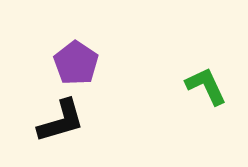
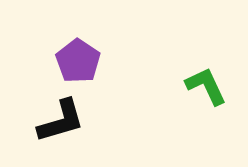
purple pentagon: moved 2 px right, 2 px up
